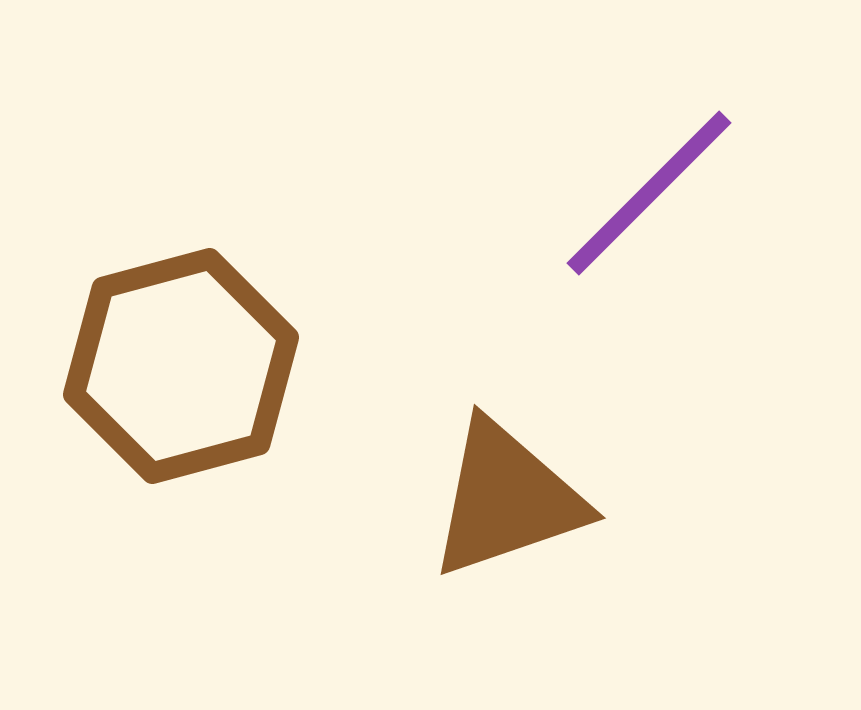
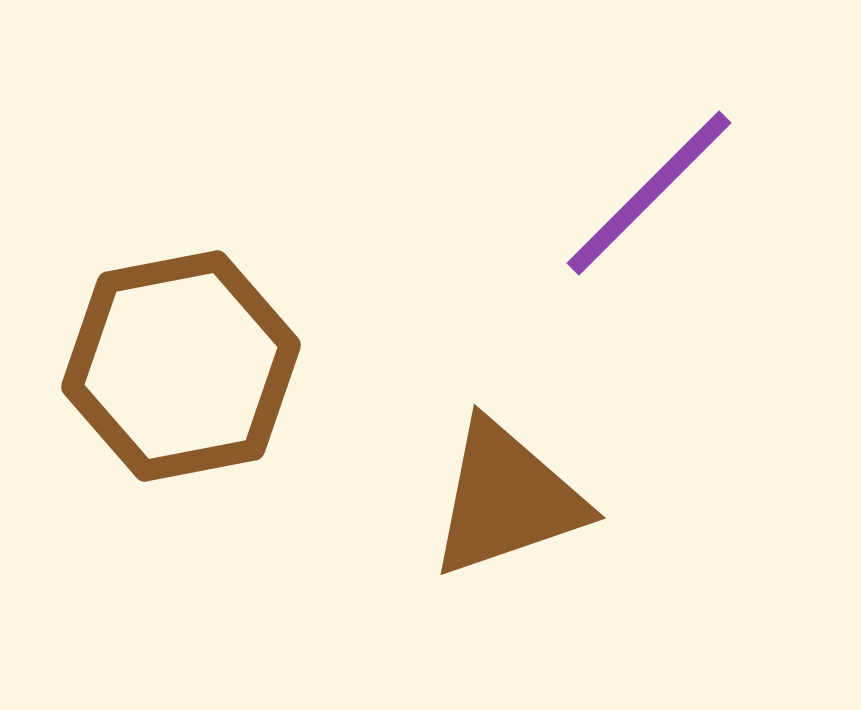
brown hexagon: rotated 4 degrees clockwise
